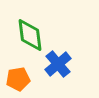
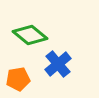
green diamond: rotated 44 degrees counterclockwise
